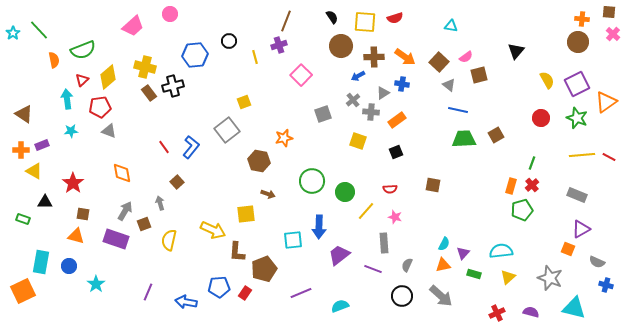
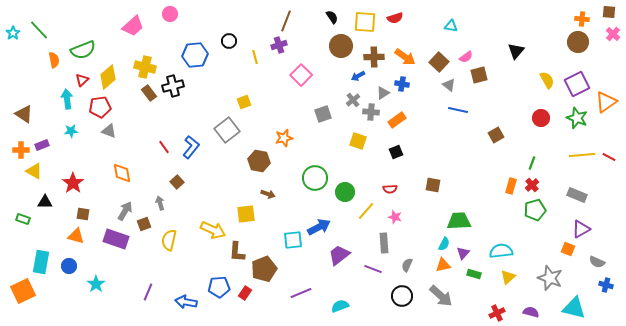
green trapezoid at (464, 139): moved 5 px left, 82 px down
green circle at (312, 181): moved 3 px right, 3 px up
green pentagon at (522, 210): moved 13 px right
blue arrow at (319, 227): rotated 120 degrees counterclockwise
